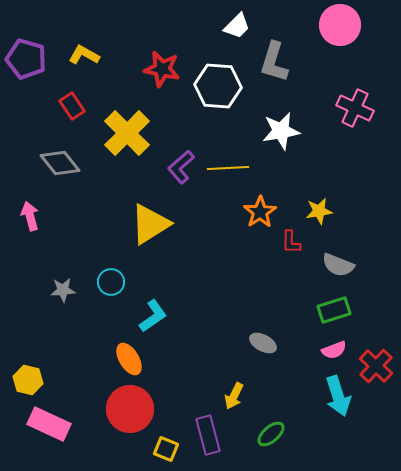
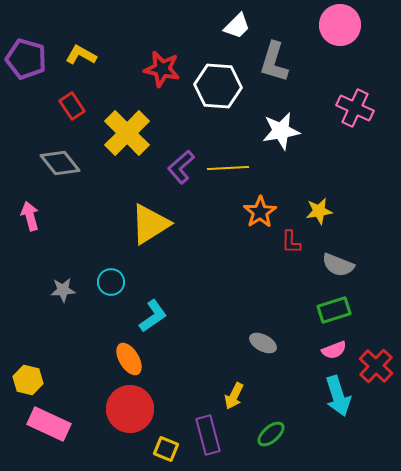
yellow L-shape: moved 3 px left
